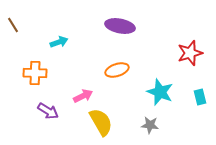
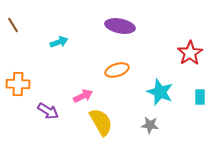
red star: rotated 15 degrees counterclockwise
orange cross: moved 17 px left, 11 px down
cyan rectangle: rotated 14 degrees clockwise
